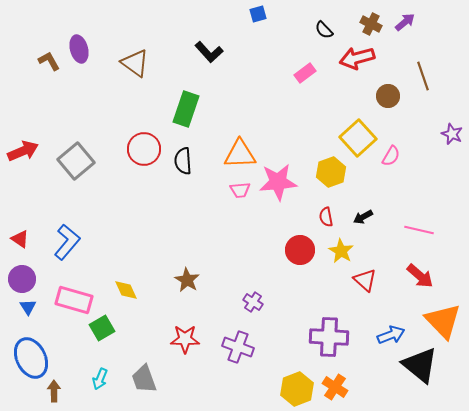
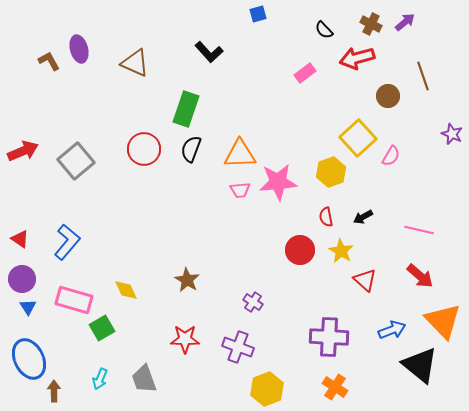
brown triangle at (135, 63): rotated 12 degrees counterclockwise
black semicircle at (183, 161): moved 8 px right, 12 px up; rotated 24 degrees clockwise
blue arrow at (391, 335): moved 1 px right, 5 px up
blue ellipse at (31, 358): moved 2 px left, 1 px down
yellow hexagon at (297, 389): moved 30 px left
